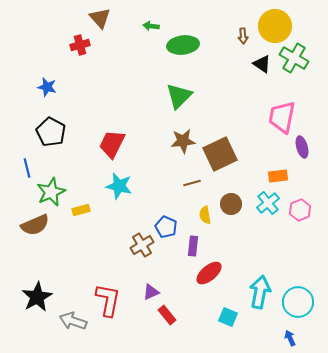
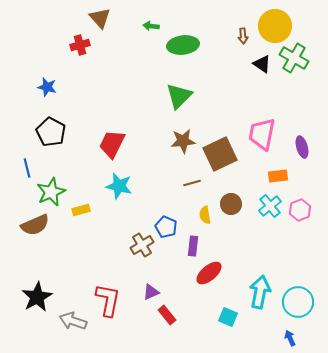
pink trapezoid: moved 20 px left, 17 px down
cyan cross: moved 2 px right, 3 px down
